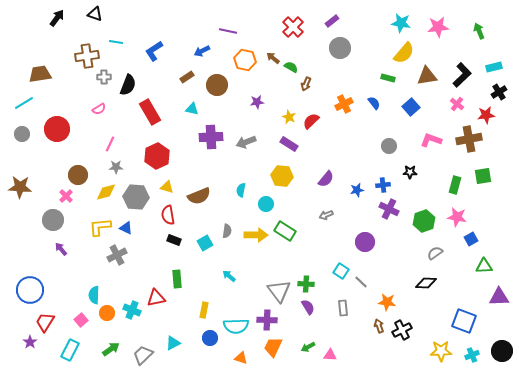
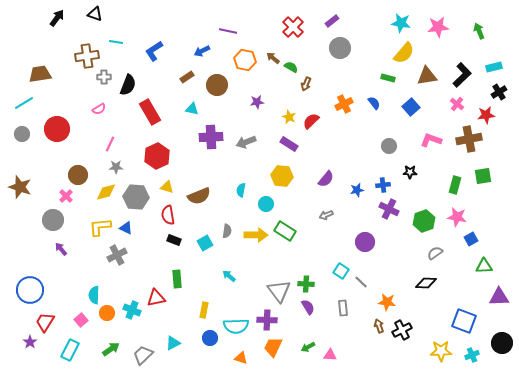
brown star at (20, 187): rotated 15 degrees clockwise
black circle at (502, 351): moved 8 px up
